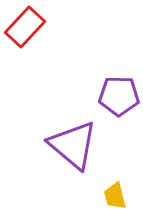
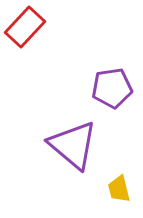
purple pentagon: moved 7 px left, 8 px up; rotated 9 degrees counterclockwise
yellow trapezoid: moved 4 px right, 7 px up
